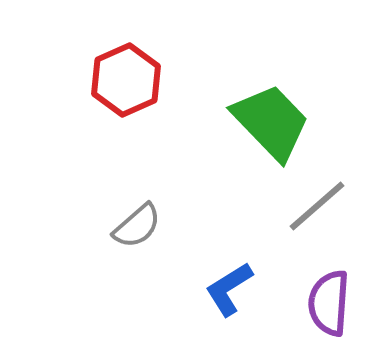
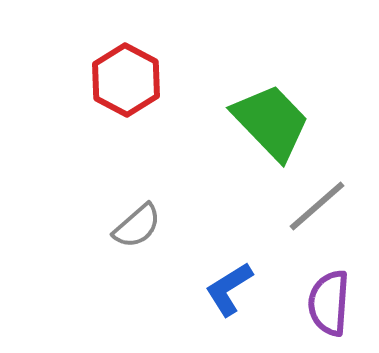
red hexagon: rotated 8 degrees counterclockwise
